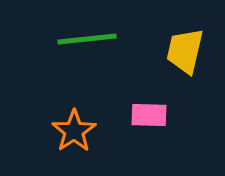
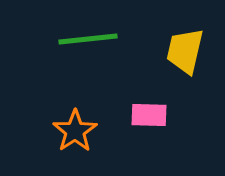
green line: moved 1 px right
orange star: moved 1 px right
